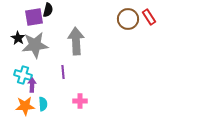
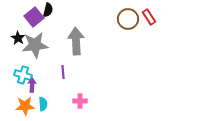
purple square: rotated 30 degrees counterclockwise
